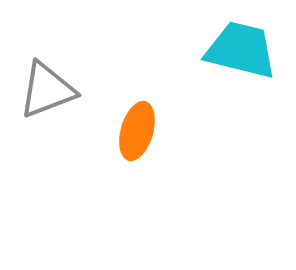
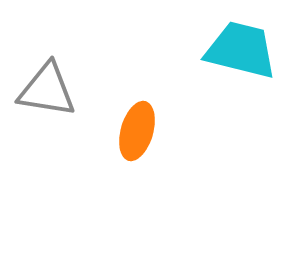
gray triangle: rotated 30 degrees clockwise
